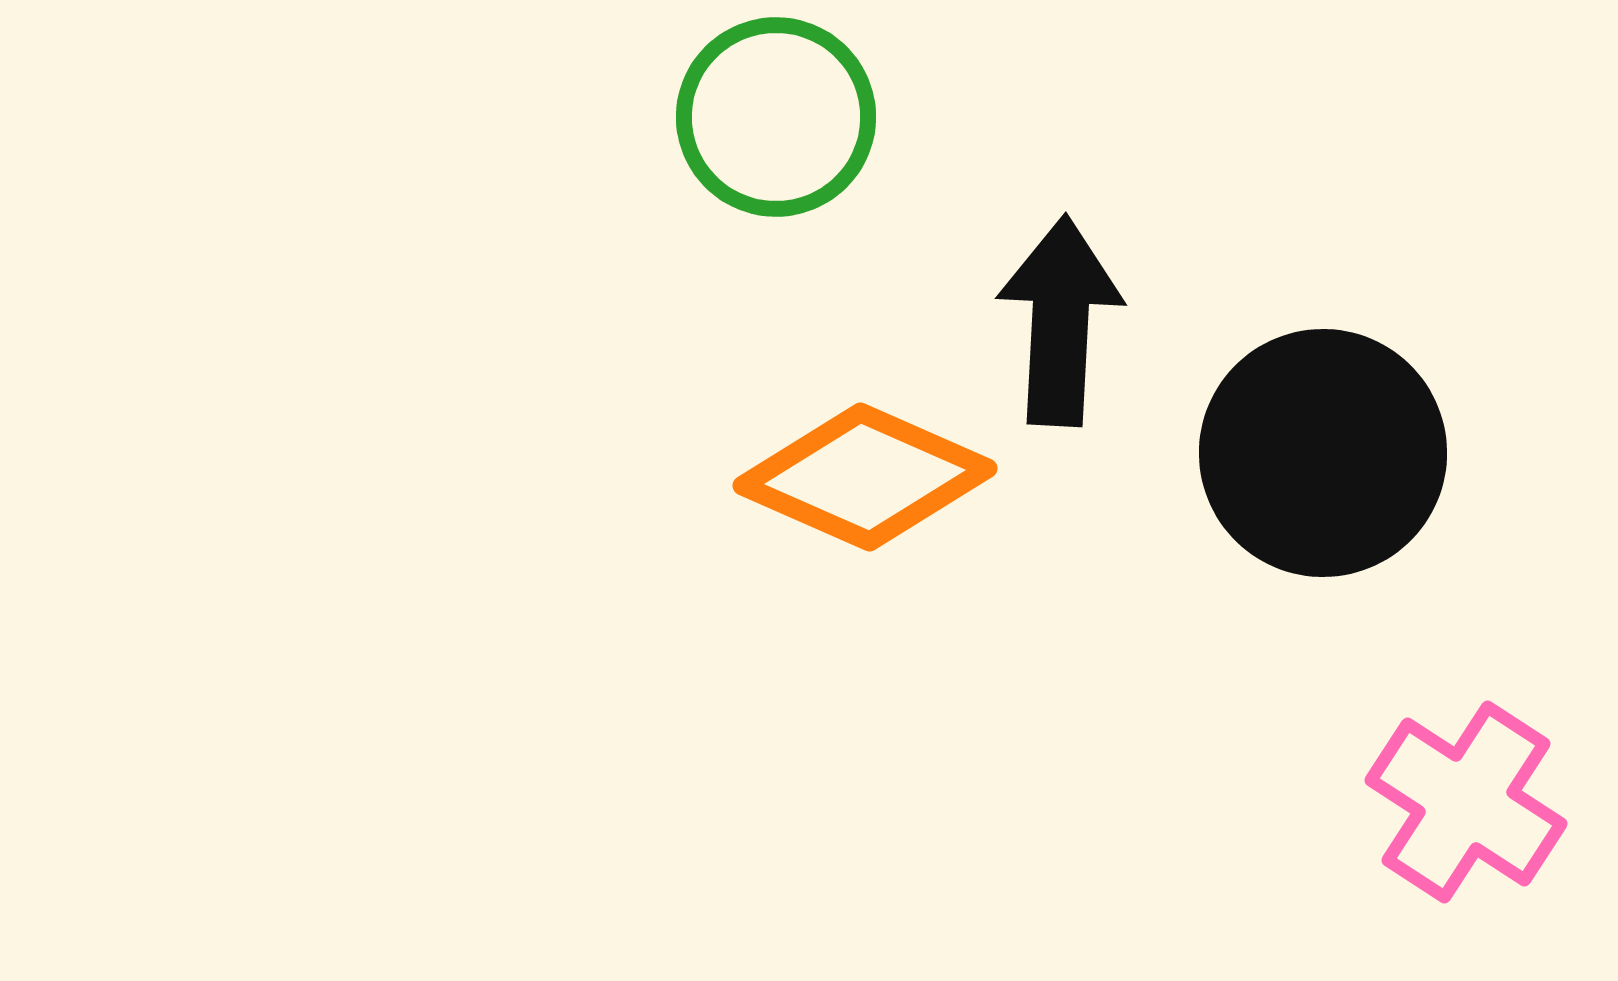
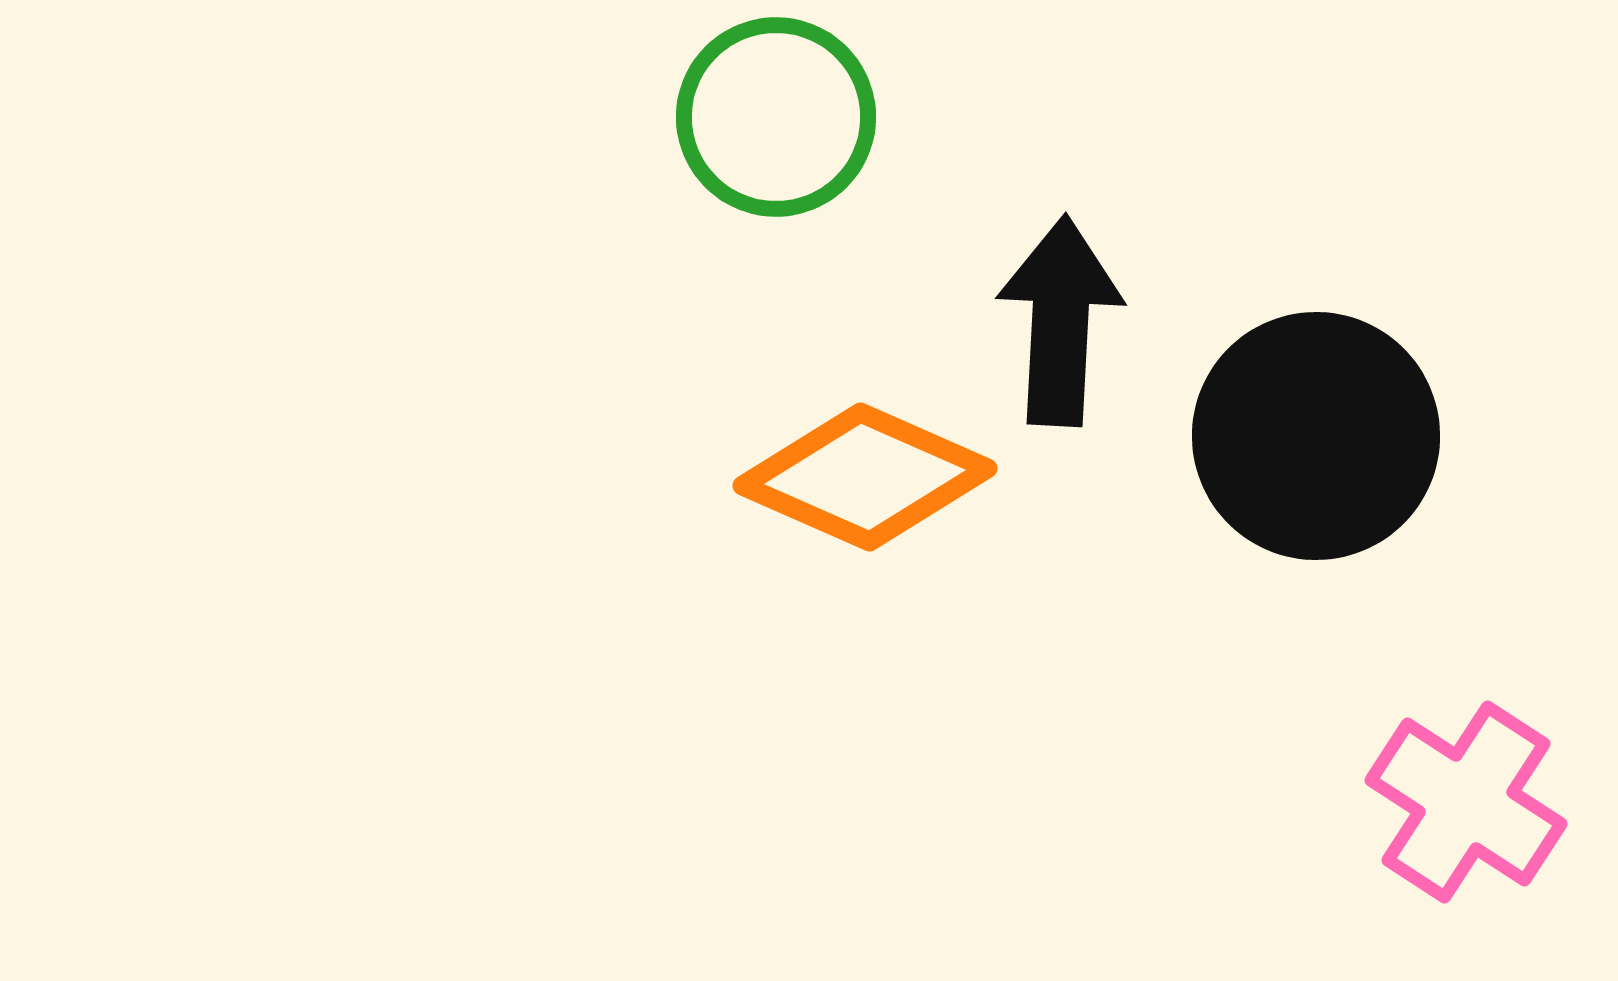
black circle: moved 7 px left, 17 px up
